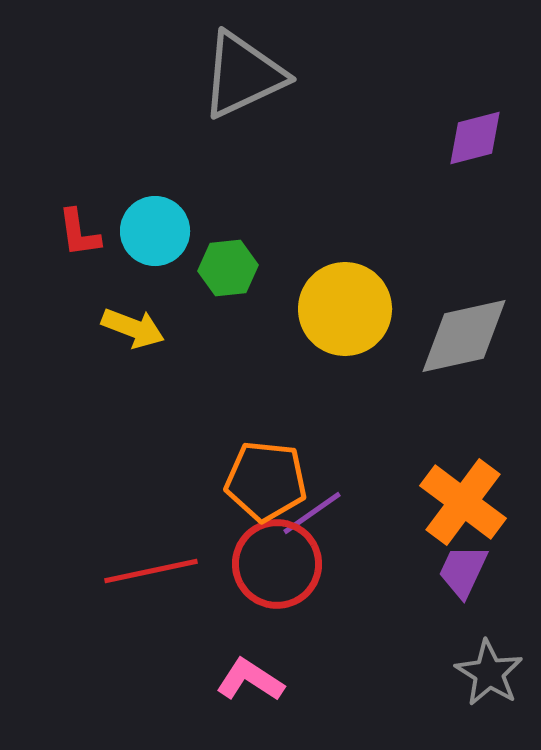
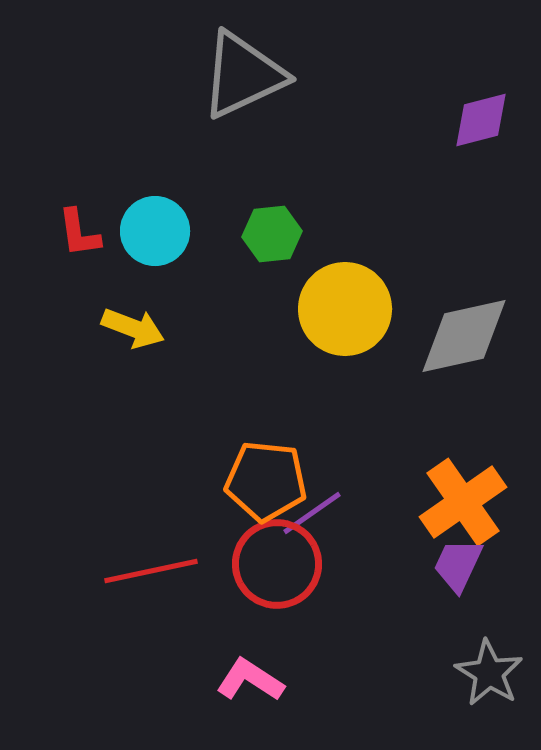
purple diamond: moved 6 px right, 18 px up
green hexagon: moved 44 px right, 34 px up
orange cross: rotated 18 degrees clockwise
purple trapezoid: moved 5 px left, 6 px up
